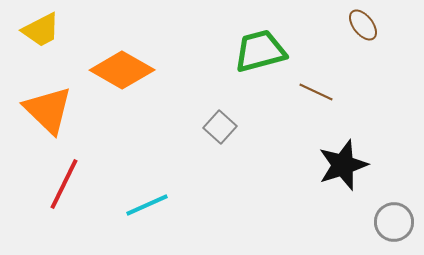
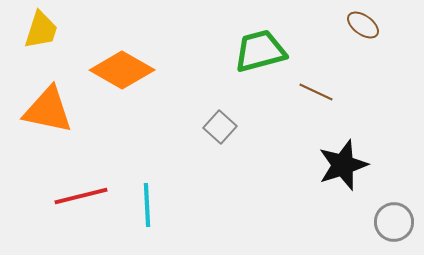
brown ellipse: rotated 16 degrees counterclockwise
yellow trapezoid: rotated 45 degrees counterclockwise
orange triangle: rotated 32 degrees counterclockwise
red line: moved 17 px right, 12 px down; rotated 50 degrees clockwise
cyan line: rotated 69 degrees counterclockwise
